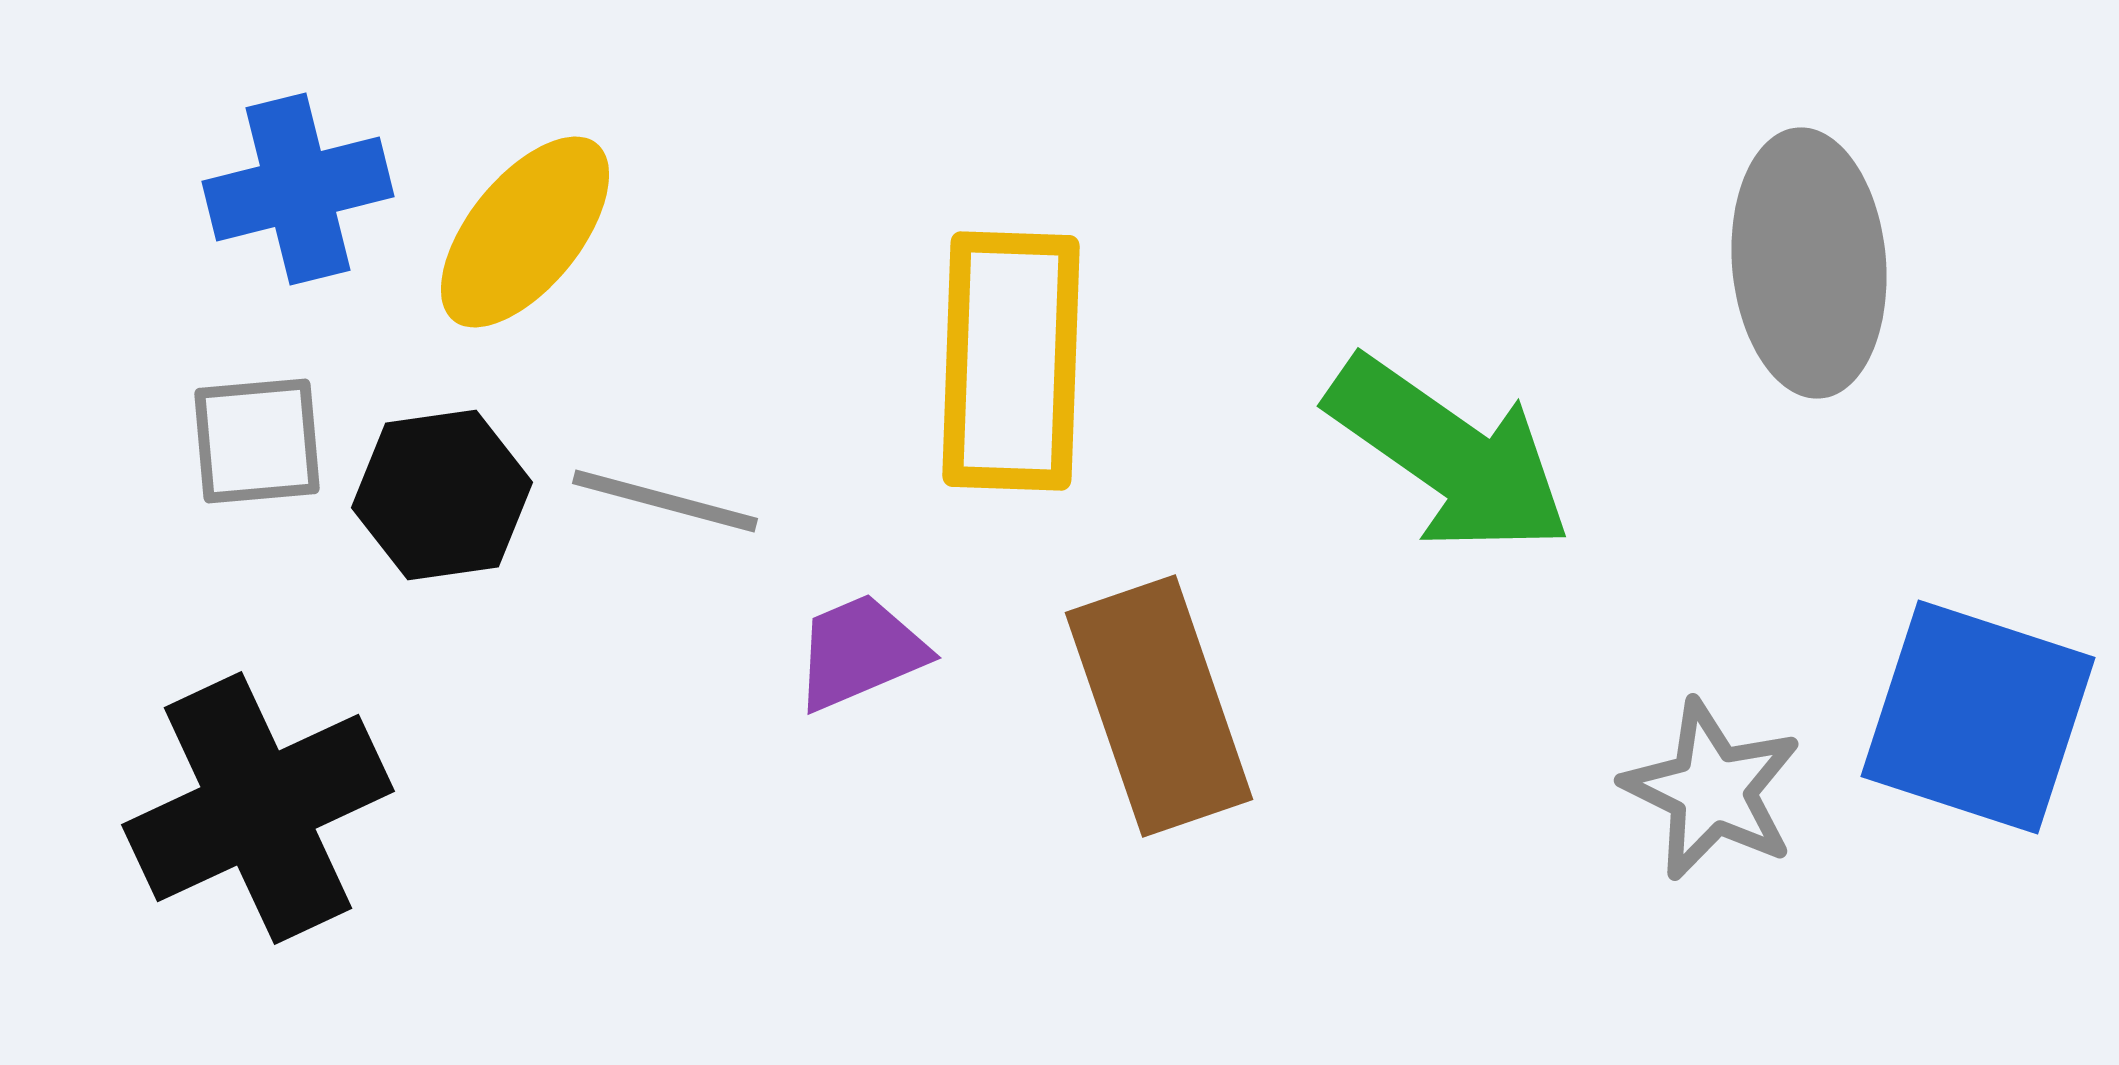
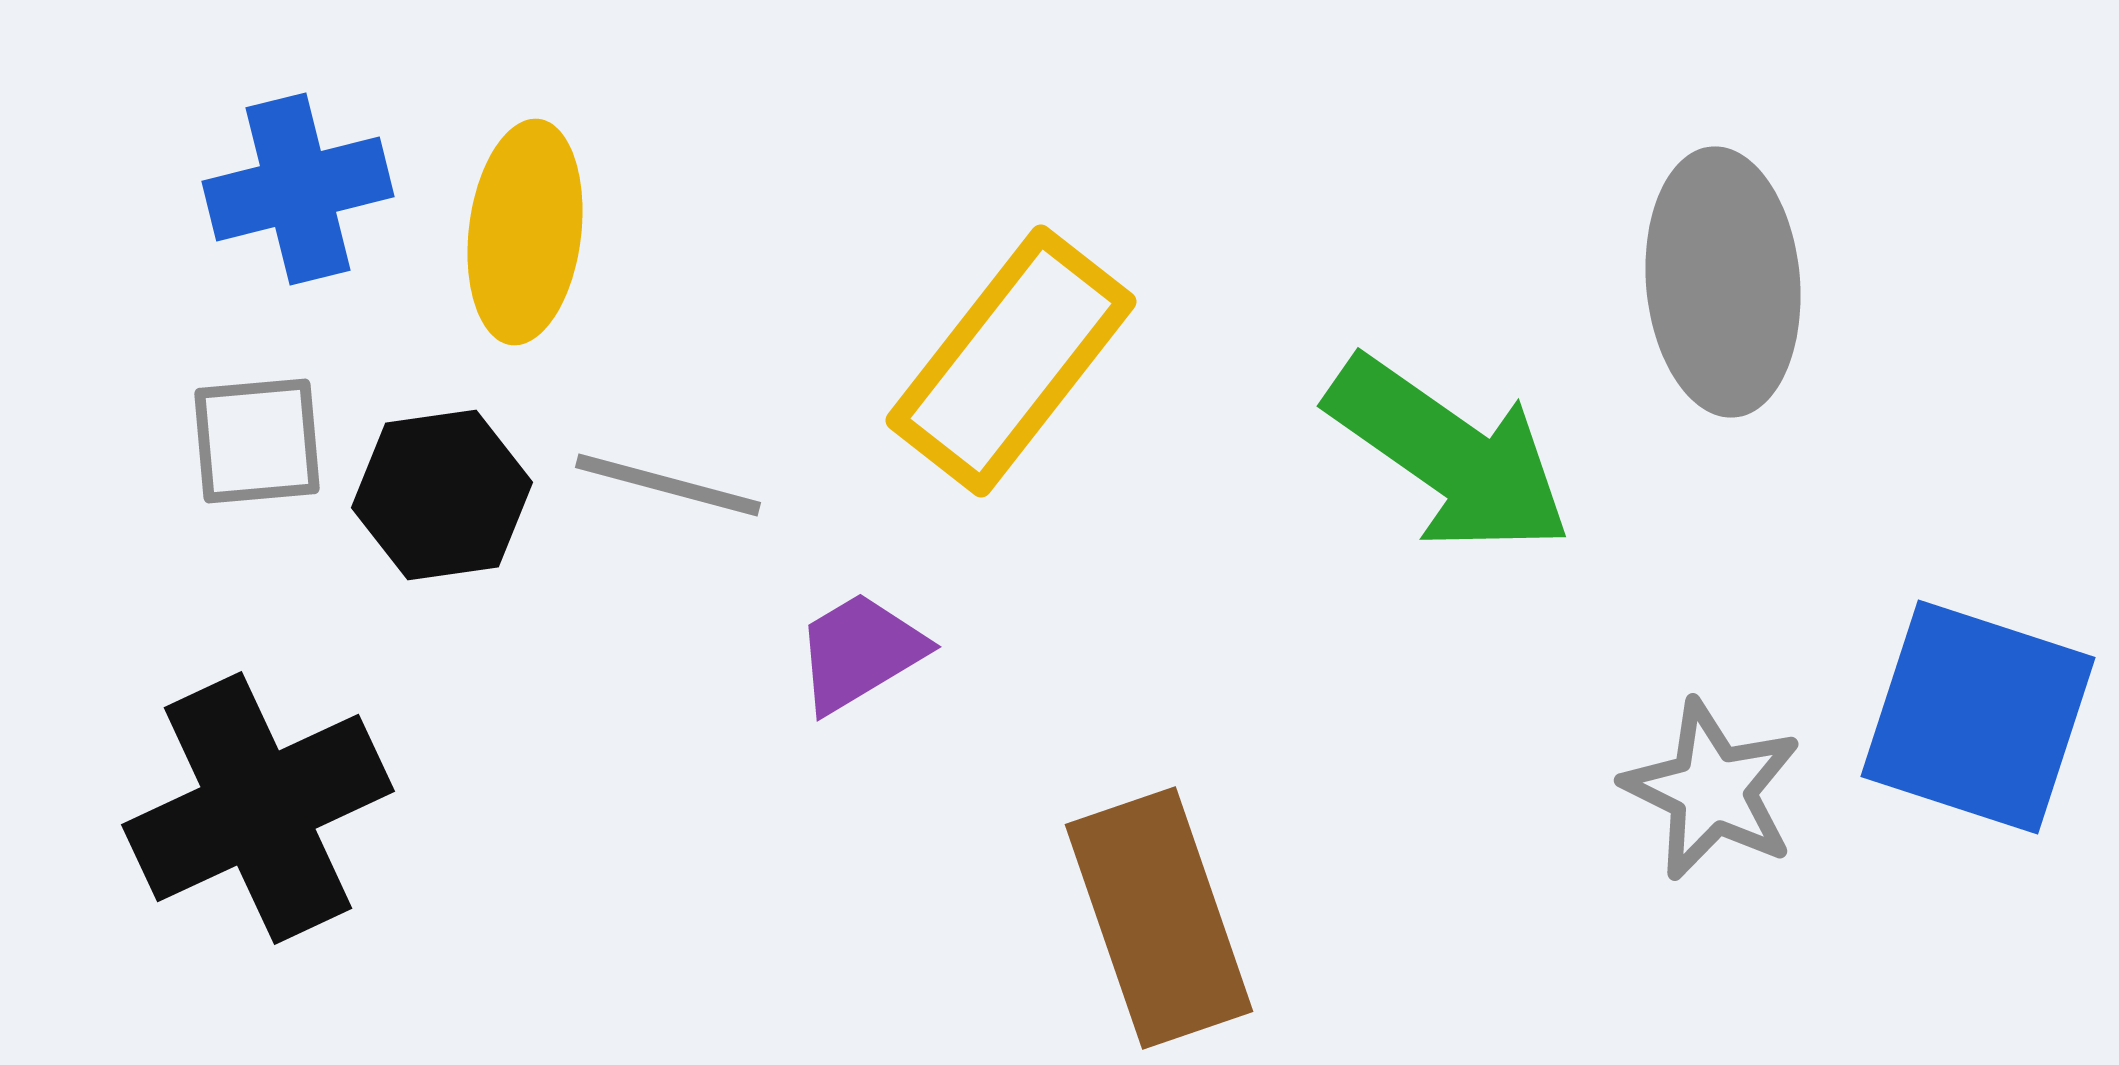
yellow ellipse: rotated 32 degrees counterclockwise
gray ellipse: moved 86 px left, 19 px down
yellow rectangle: rotated 36 degrees clockwise
gray line: moved 3 px right, 16 px up
purple trapezoid: rotated 8 degrees counterclockwise
brown rectangle: moved 212 px down
